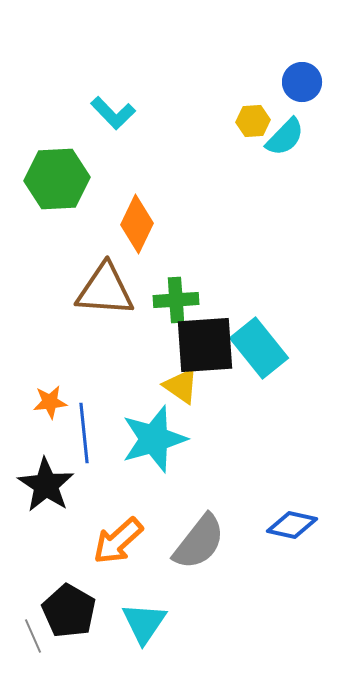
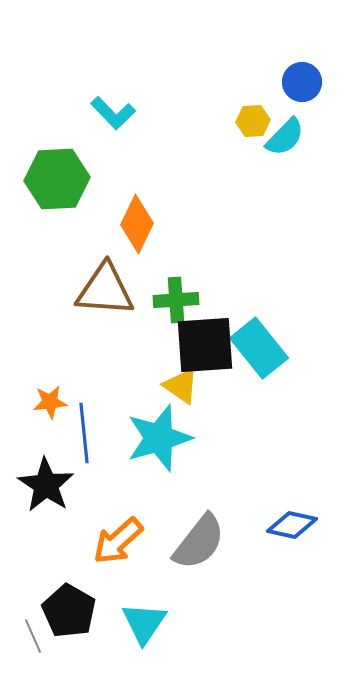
cyan star: moved 5 px right, 1 px up
